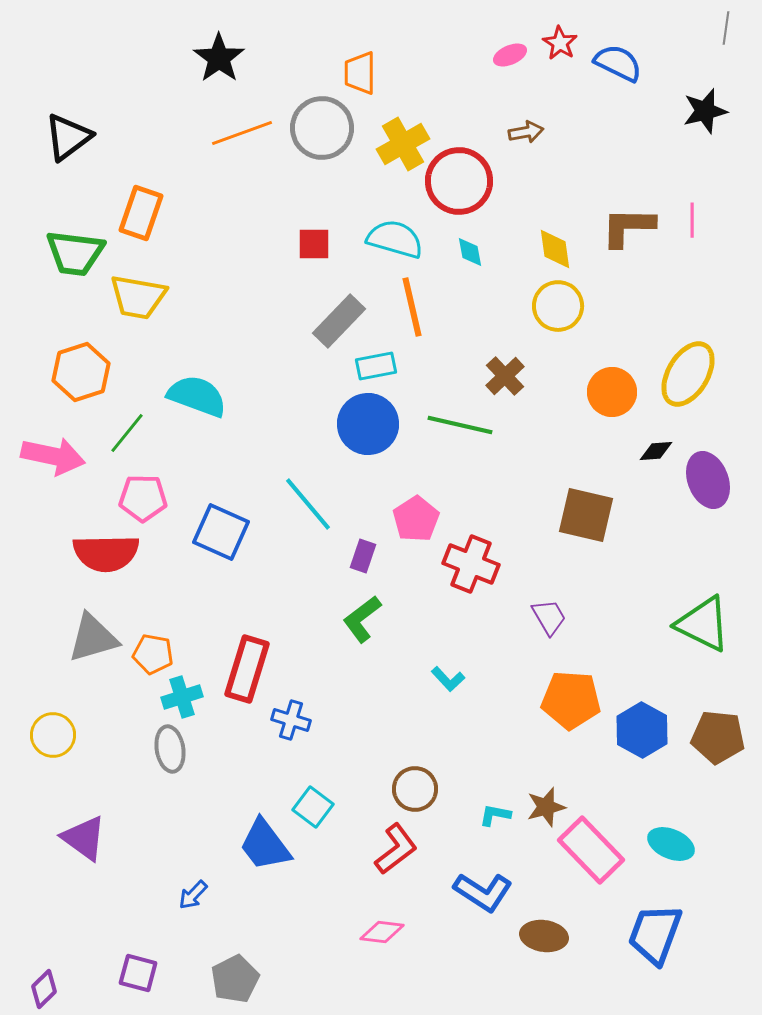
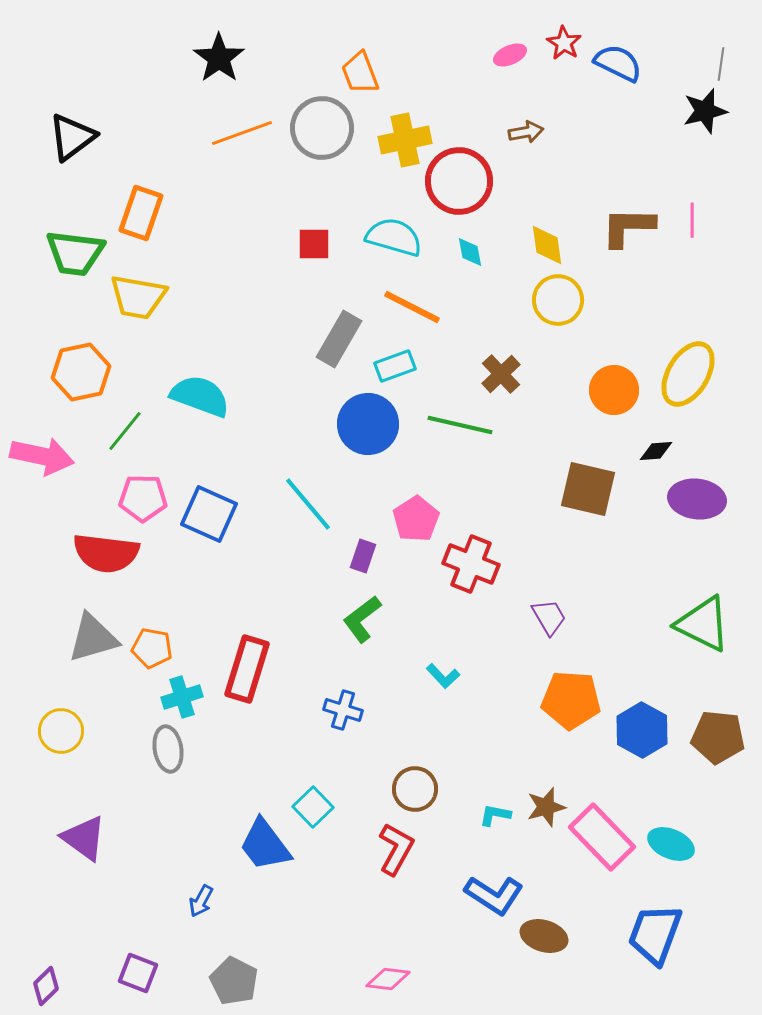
gray line at (726, 28): moved 5 px left, 36 px down
red star at (560, 43): moved 4 px right
orange trapezoid at (360, 73): rotated 21 degrees counterclockwise
black triangle at (68, 137): moved 4 px right
yellow cross at (403, 144): moved 2 px right, 4 px up; rotated 18 degrees clockwise
cyan semicircle at (395, 239): moved 1 px left, 2 px up
yellow diamond at (555, 249): moved 8 px left, 4 px up
yellow circle at (558, 306): moved 6 px up
orange line at (412, 307): rotated 50 degrees counterclockwise
gray rectangle at (339, 321): moved 18 px down; rotated 14 degrees counterclockwise
cyan rectangle at (376, 366): moved 19 px right; rotated 9 degrees counterclockwise
orange hexagon at (81, 372): rotated 6 degrees clockwise
brown cross at (505, 376): moved 4 px left, 2 px up
orange circle at (612, 392): moved 2 px right, 2 px up
cyan semicircle at (197, 396): moved 3 px right
green line at (127, 433): moved 2 px left, 2 px up
pink arrow at (53, 456): moved 11 px left
purple ellipse at (708, 480): moved 11 px left, 19 px down; rotated 62 degrees counterclockwise
brown square at (586, 515): moved 2 px right, 26 px up
blue square at (221, 532): moved 12 px left, 18 px up
red semicircle at (106, 553): rotated 8 degrees clockwise
orange pentagon at (153, 654): moved 1 px left, 6 px up
cyan L-shape at (448, 679): moved 5 px left, 3 px up
blue cross at (291, 720): moved 52 px right, 10 px up
yellow circle at (53, 735): moved 8 px right, 4 px up
gray ellipse at (170, 749): moved 2 px left
cyan square at (313, 807): rotated 9 degrees clockwise
red L-shape at (396, 849): rotated 24 degrees counterclockwise
pink rectangle at (591, 850): moved 11 px right, 13 px up
blue L-shape at (483, 892): moved 11 px right, 3 px down
blue arrow at (193, 895): moved 8 px right, 6 px down; rotated 16 degrees counterclockwise
pink diamond at (382, 932): moved 6 px right, 47 px down
brown ellipse at (544, 936): rotated 9 degrees clockwise
purple square at (138, 973): rotated 6 degrees clockwise
gray pentagon at (235, 979): moved 1 px left, 2 px down; rotated 18 degrees counterclockwise
purple diamond at (44, 989): moved 2 px right, 3 px up
